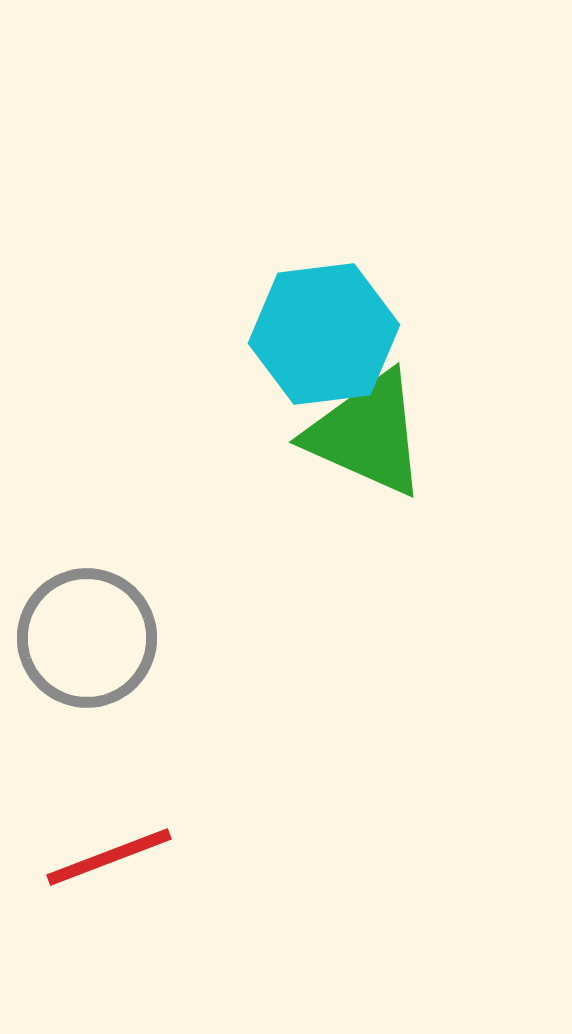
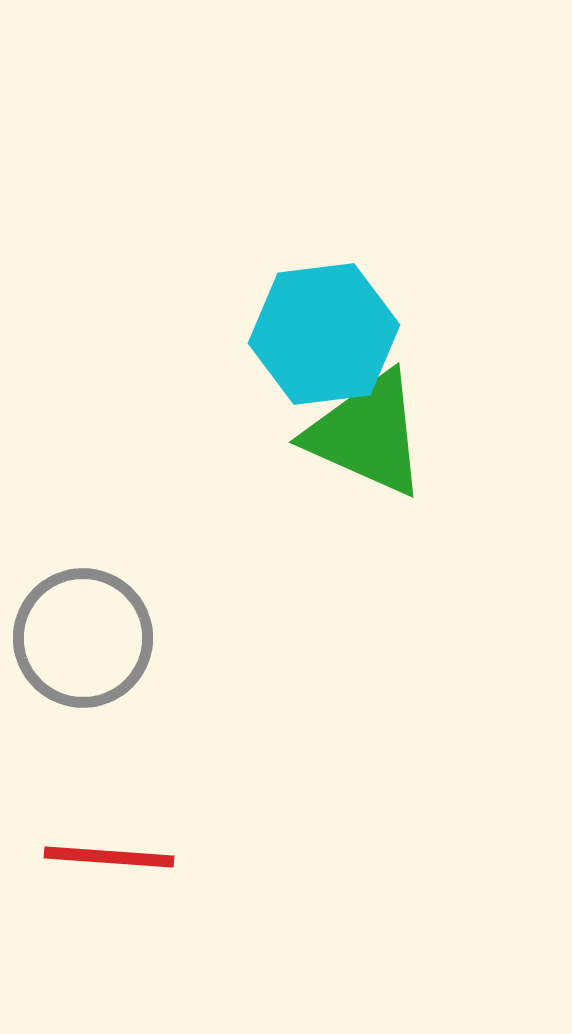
gray circle: moved 4 px left
red line: rotated 25 degrees clockwise
